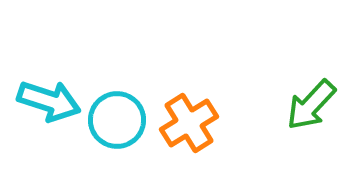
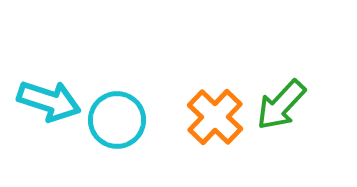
green arrow: moved 30 px left
orange cross: moved 26 px right, 6 px up; rotated 14 degrees counterclockwise
